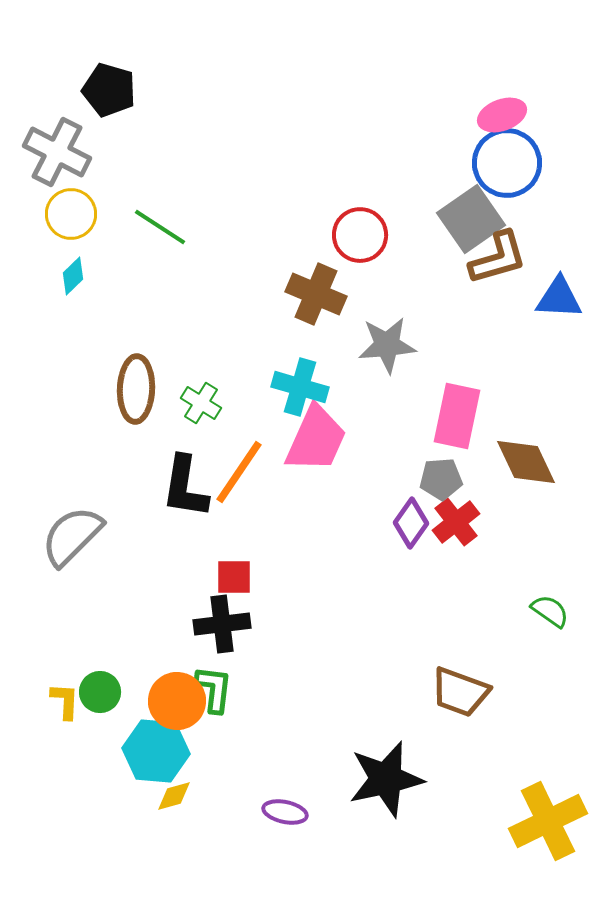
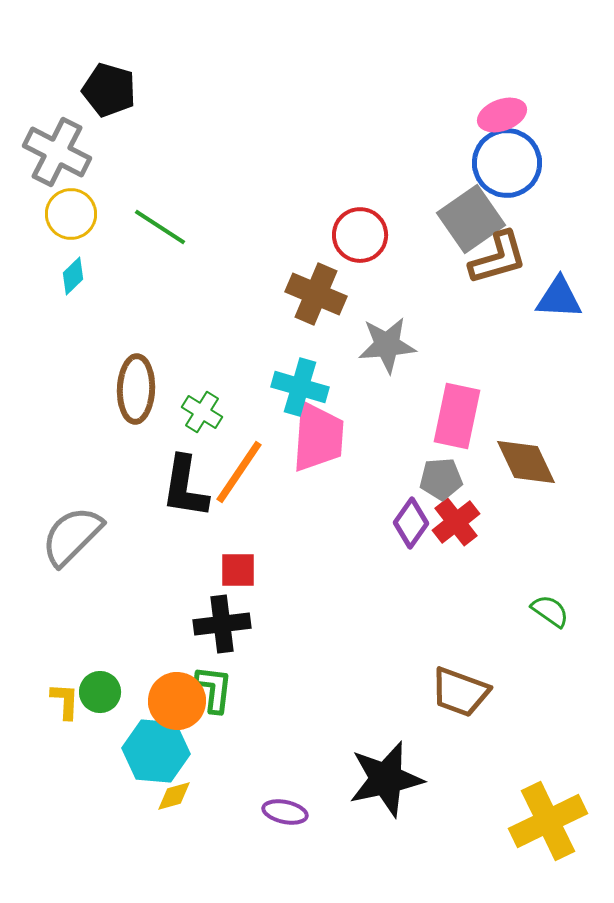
green cross: moved 1 px right, 9 px down
pink trapezoid: moved 2 px right, 2 px up; rotated 20 degrees counterclockwise
red square: moved 4 px right, 7 px up
